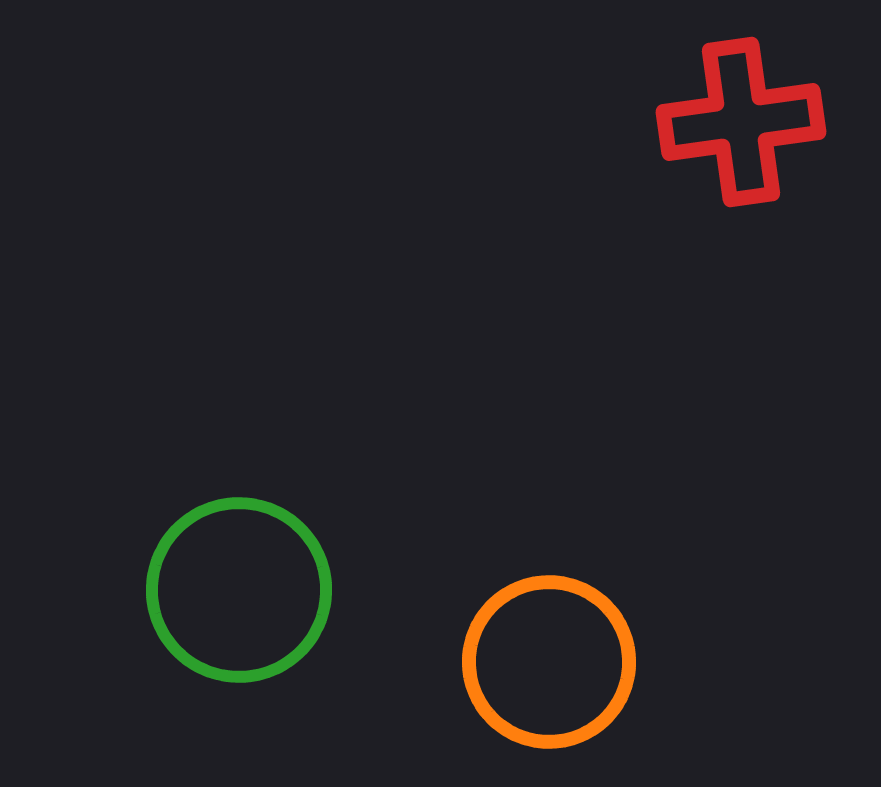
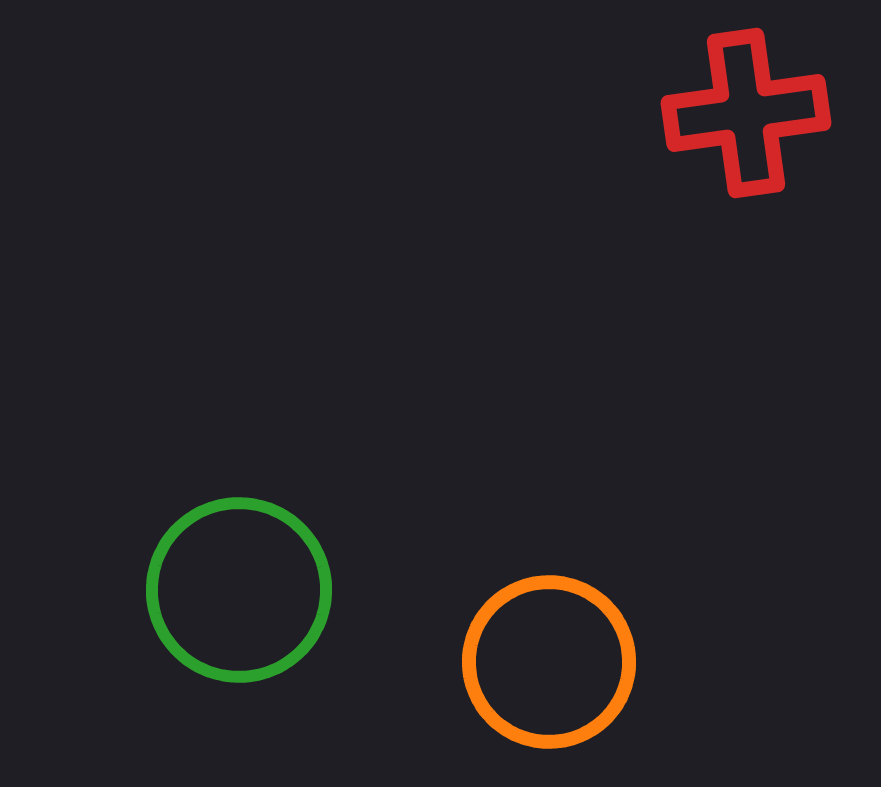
red cross: moved 5 px right, 9 px up
